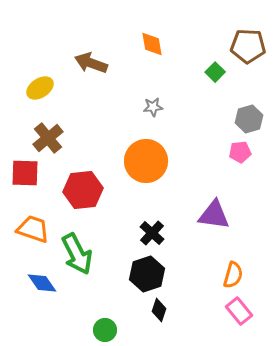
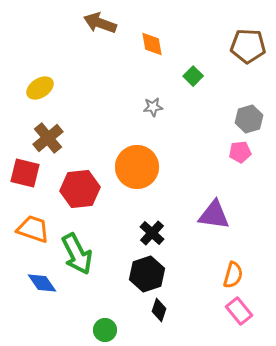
brown arrow: moved 9 px right, 40 px up
green square: moved 22 px left, 4 px down
orange circle: moved 9 px left, 6 px down
red square: rotated 12 degrees clockwise
red hexagon: moved 3 px left, 1 px up
